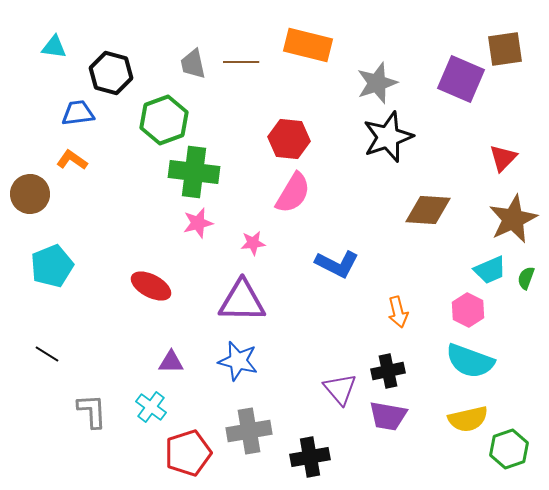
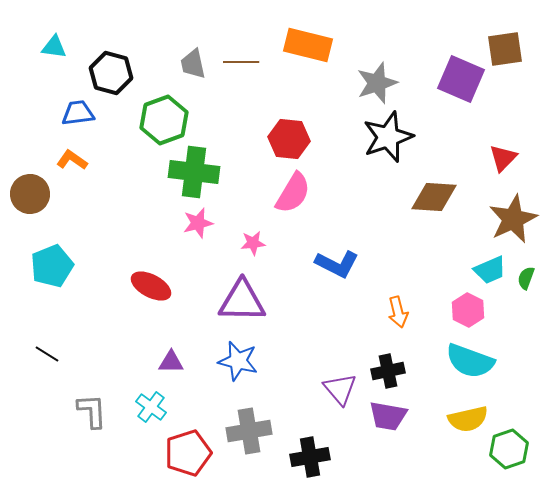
brown diamond at (428, 210): moved 6 px right, 13 px up
